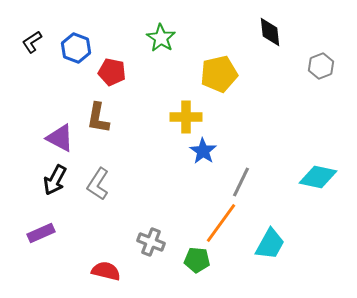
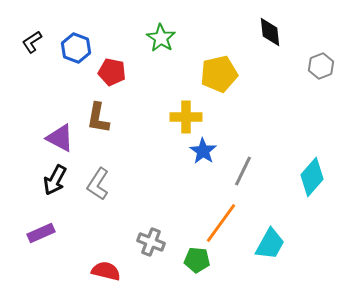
cyan diamond: moved 6 px left; rotated 60 degrees counterclockwise
gray line: moved 2 px right, 11 px up
